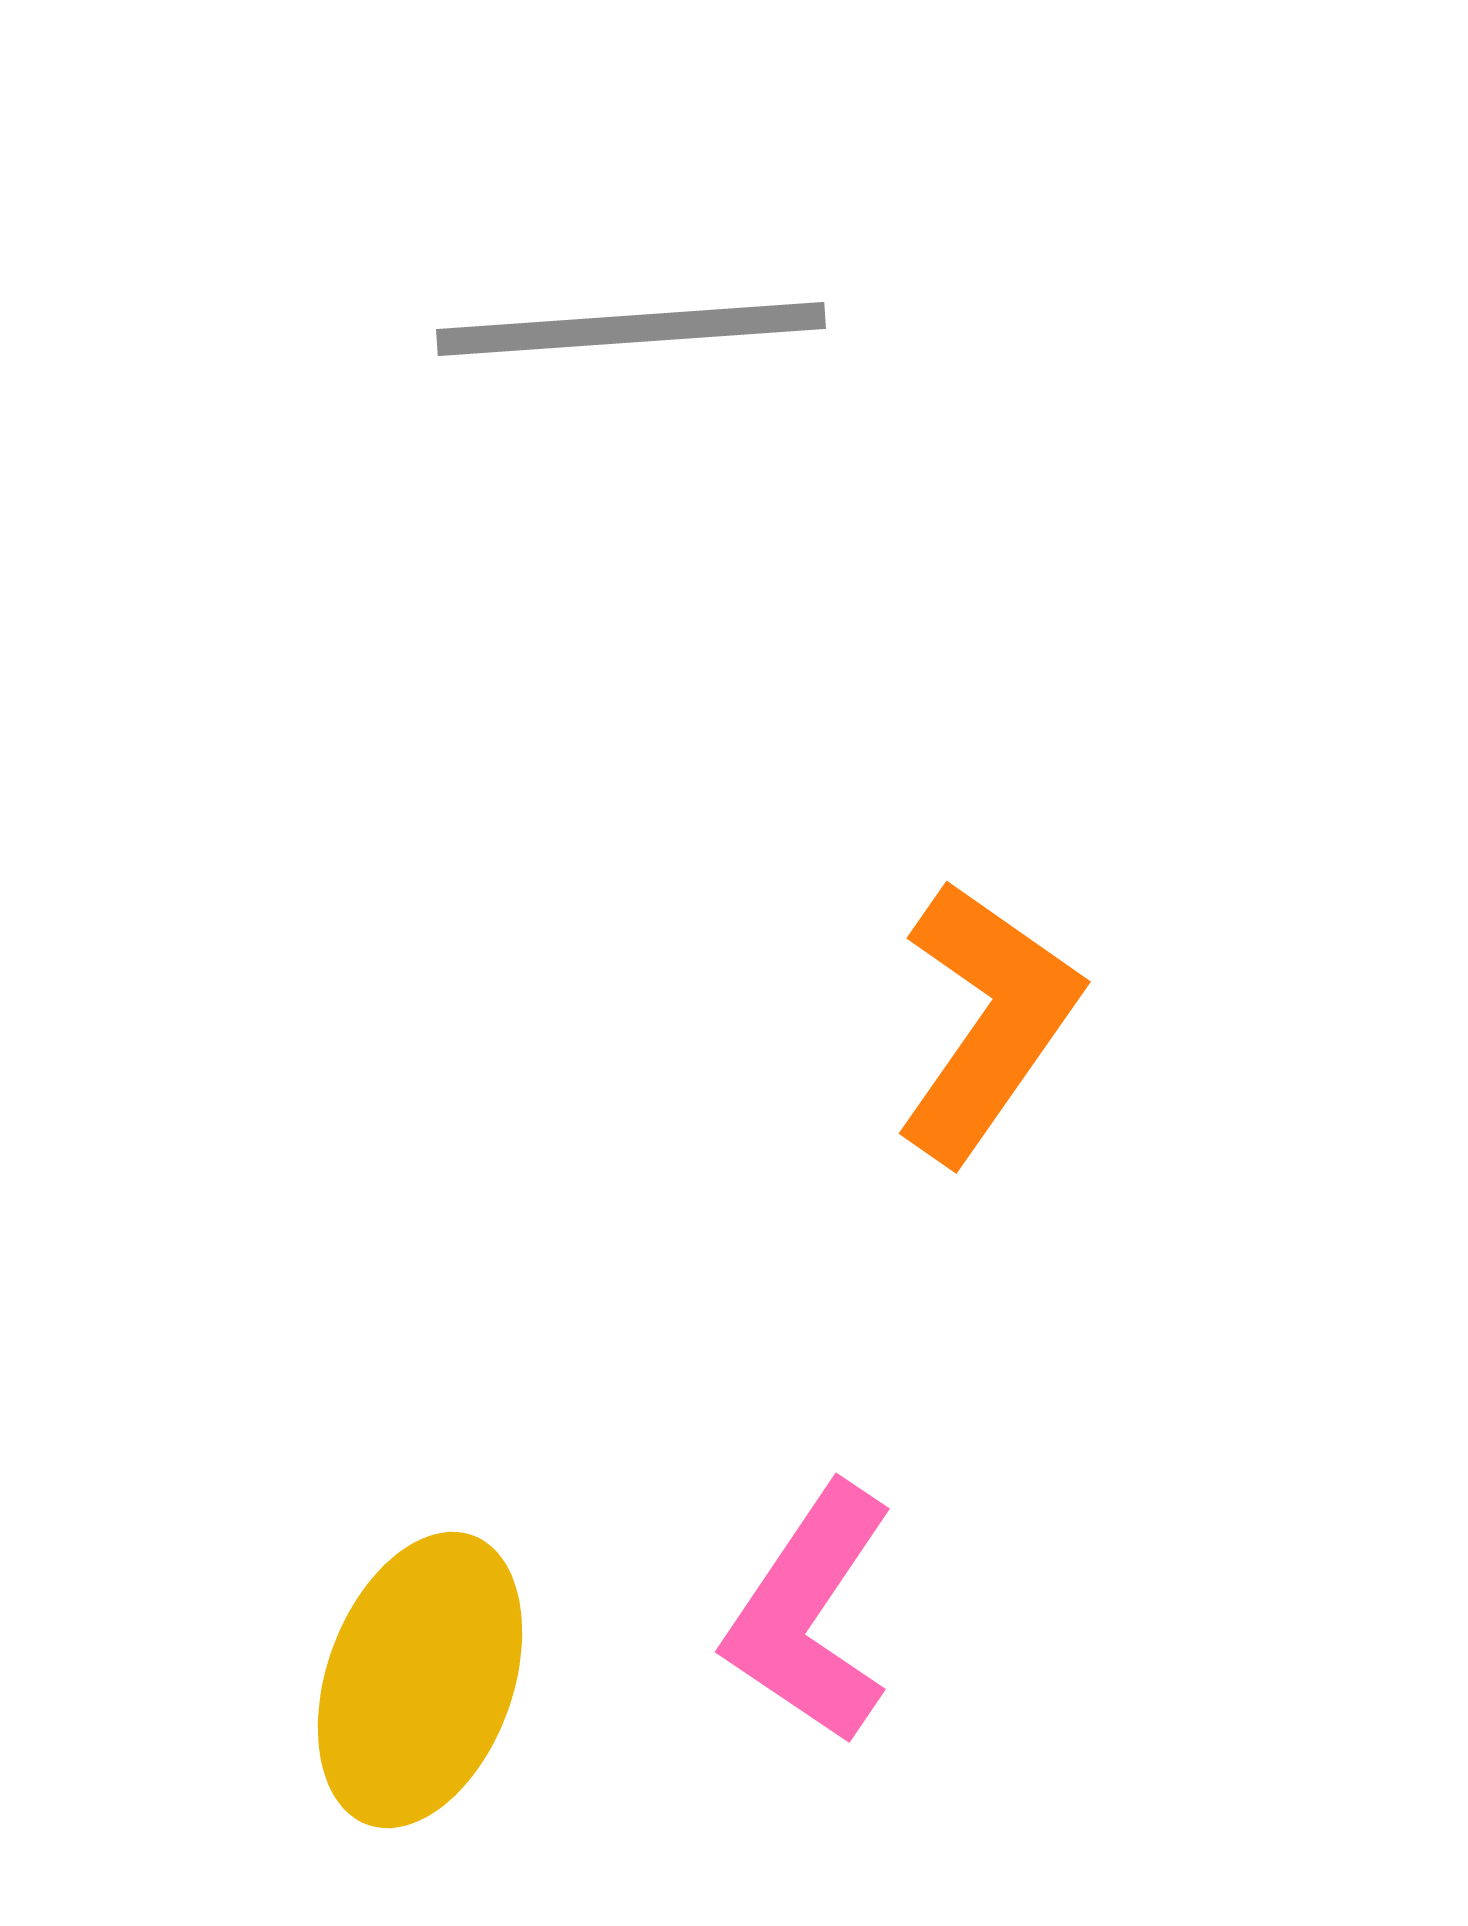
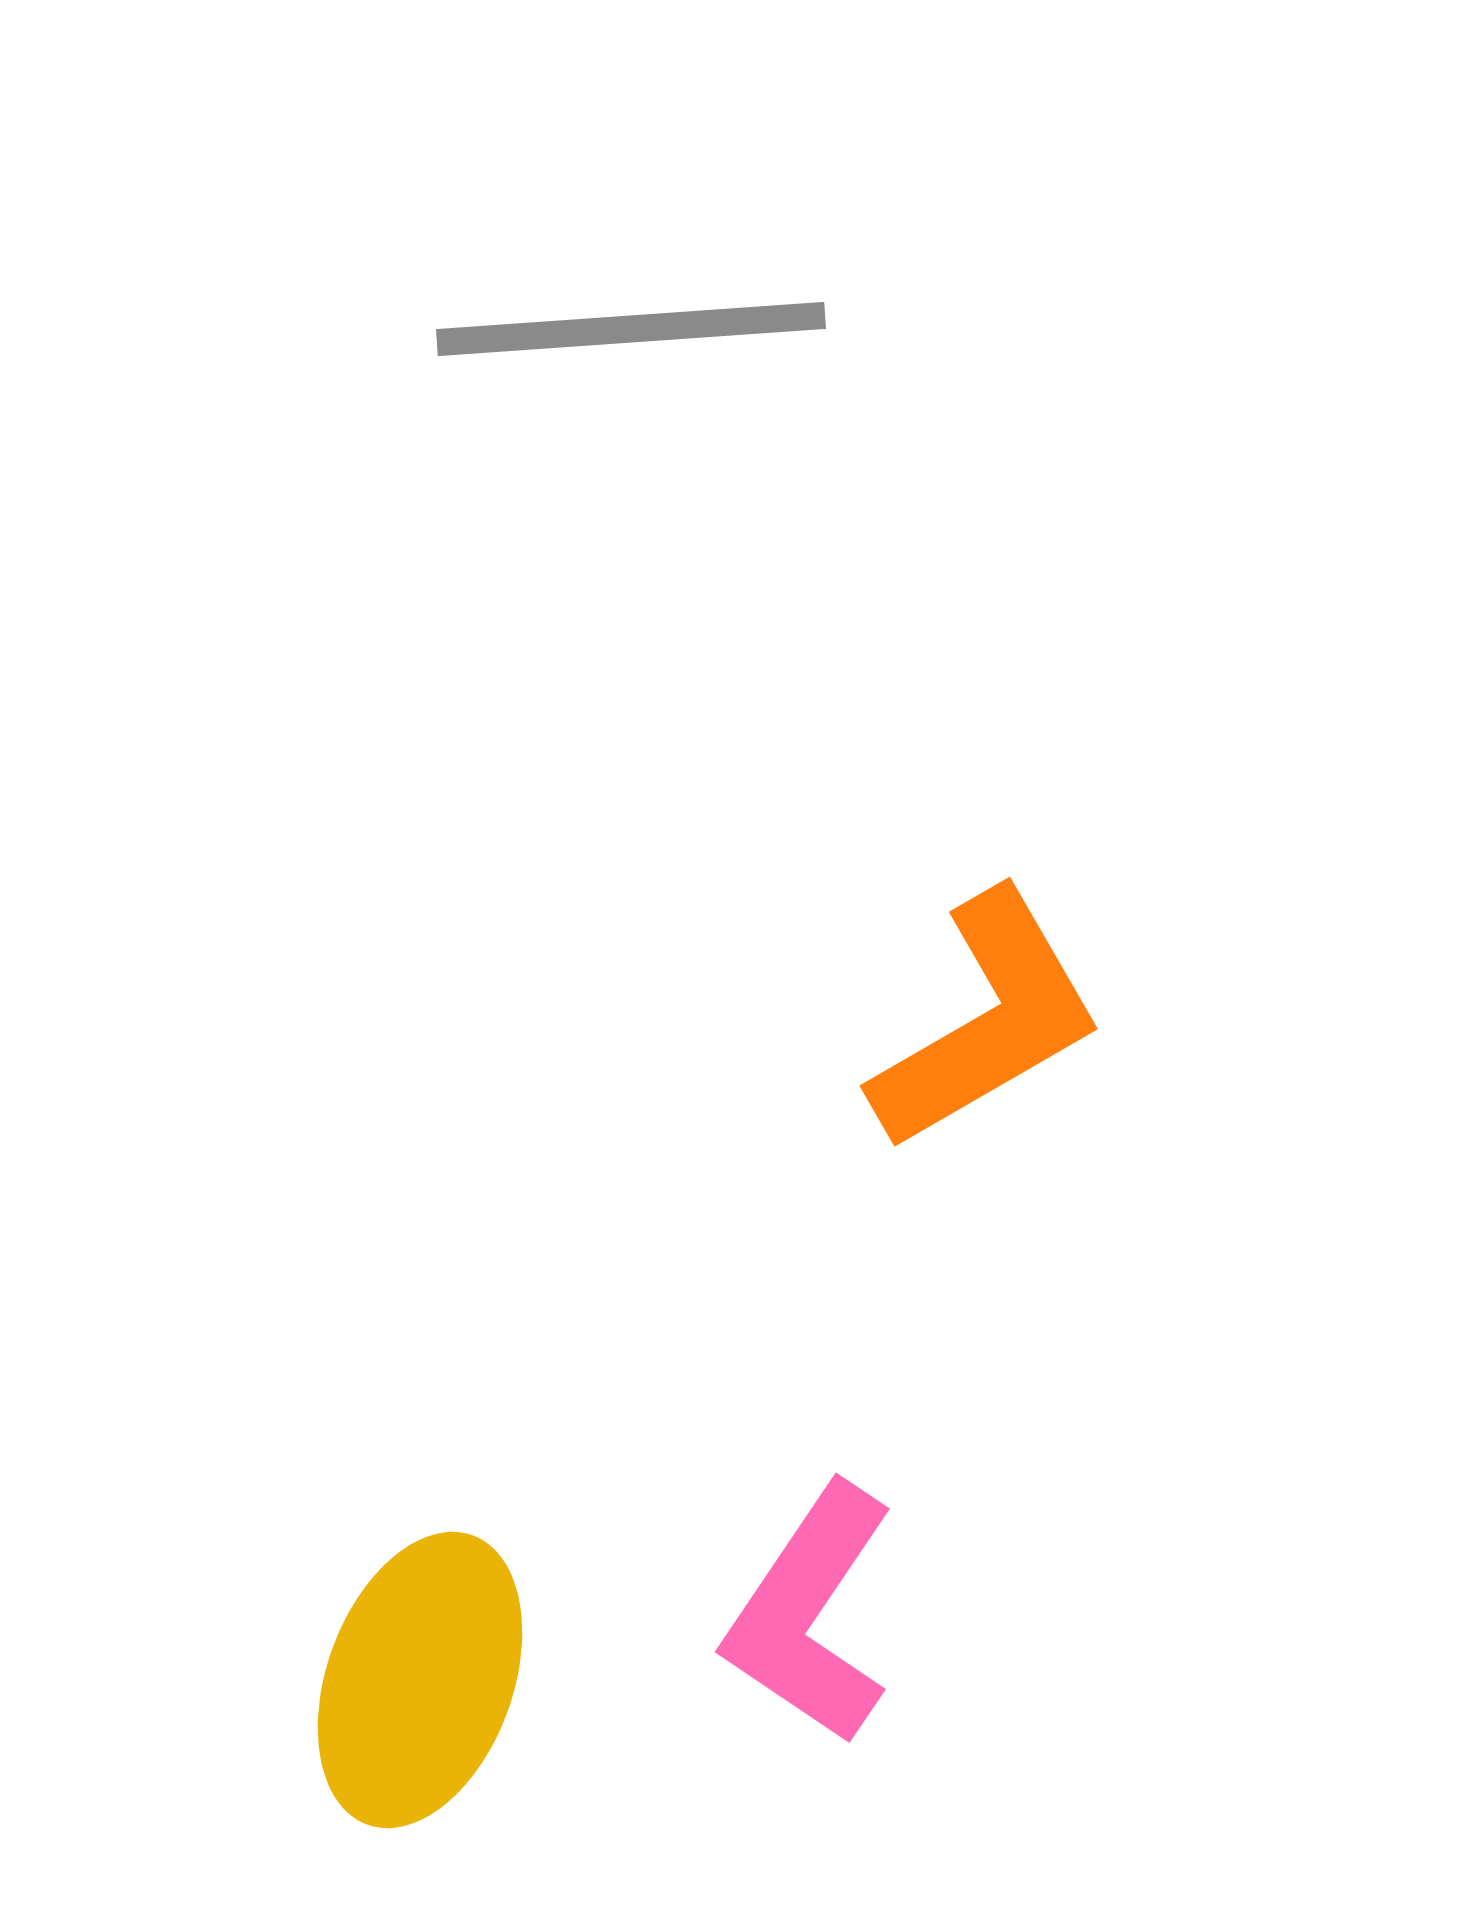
orange L-shape: rotated 25 degrees clockwise
